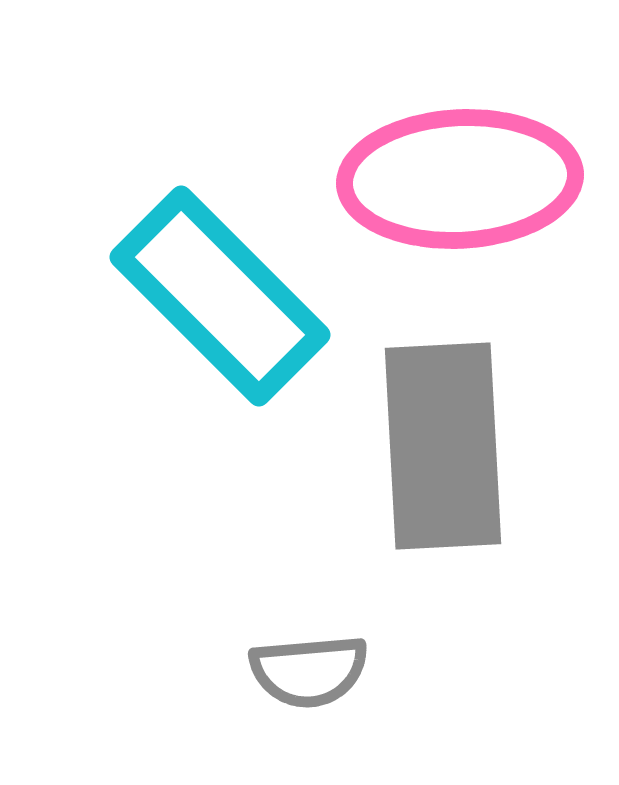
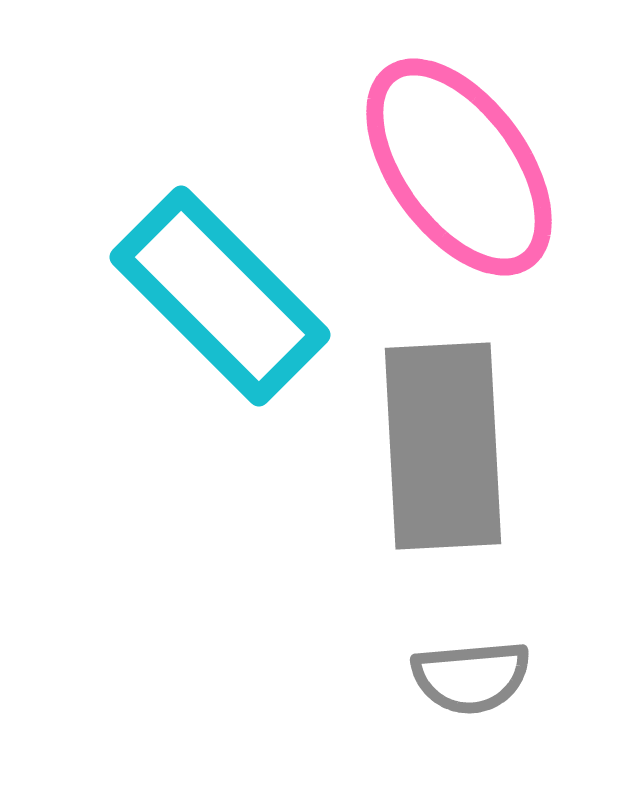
pink ellipse: moved 1 px left, 12 px up; rotated 57 degrees clockwise
gray semicircle: moved 162 px right, 6 px down
